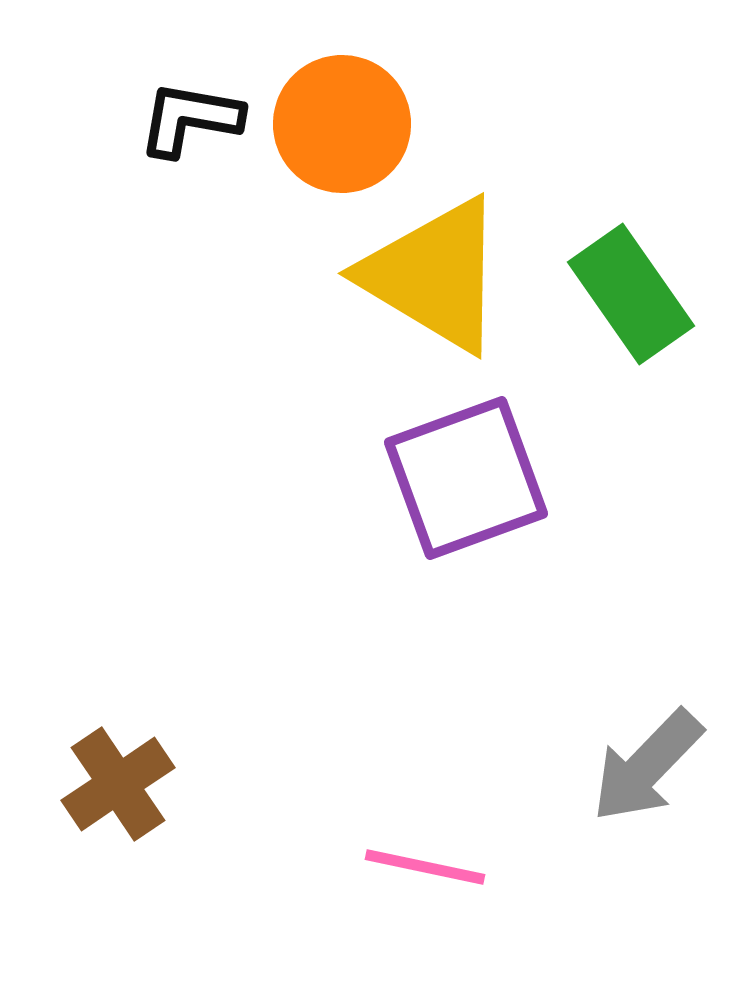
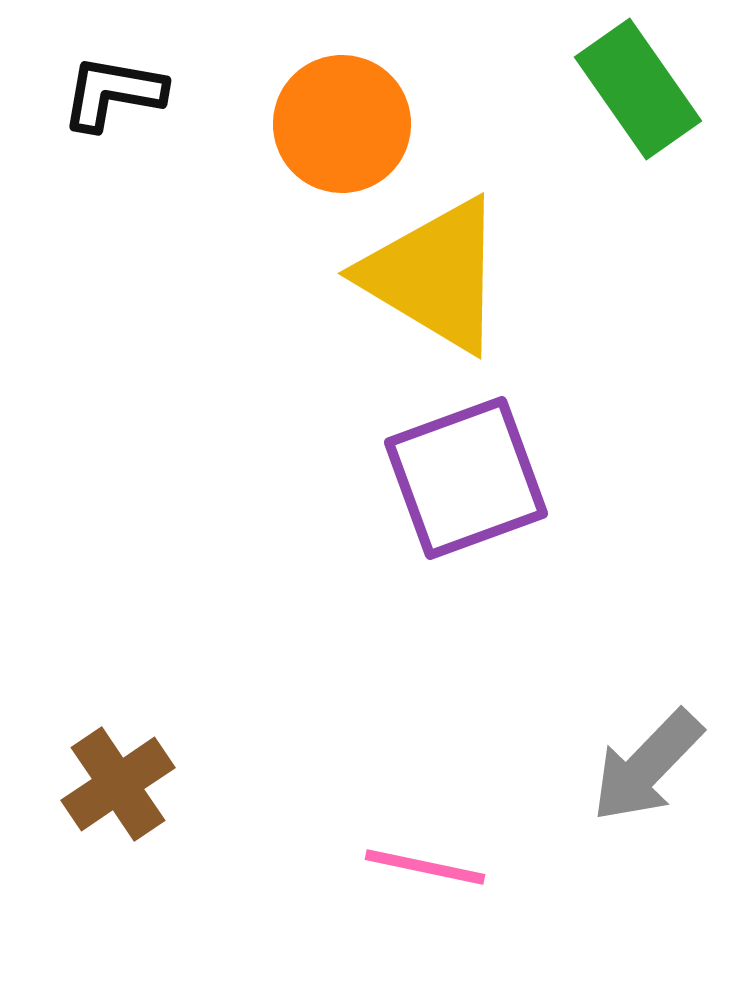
black L-shape: moved 77 px left, 26 px up
green rectangle: moved 7 px right, 205 px up
